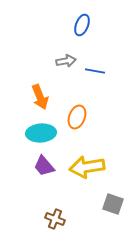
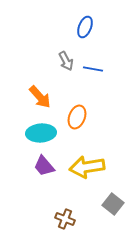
blue ellipse: moved 3 px right, 2 px down
gray arrow: rotated 72 degrees clockwise
blue line: moved 2 px left, 2 px up
orange arrow: rotated 20 degrees counterclockwise
gray square: rotated 20 degrees clockwise
brown cross: moved 10 px right
